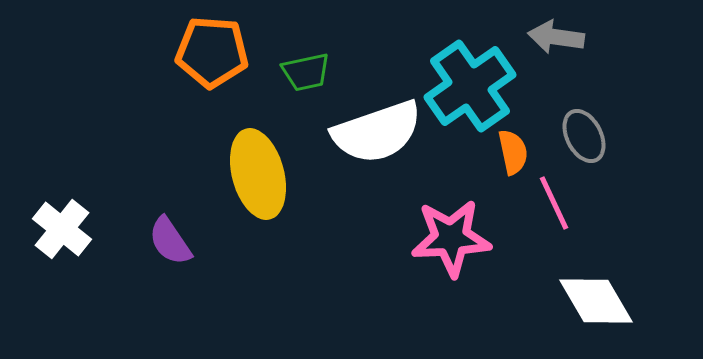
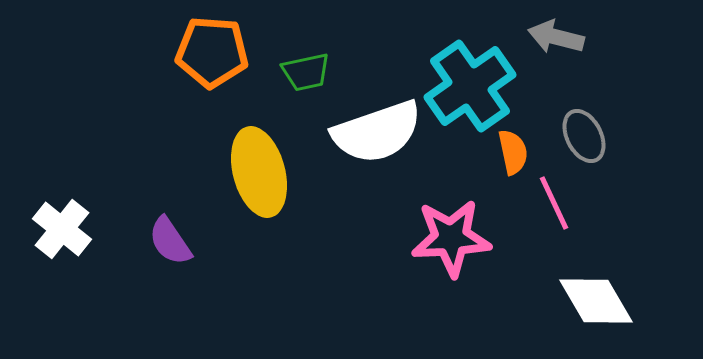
gray arrow: rotated 6 degrees clockwise
yellow ellipse: moved 1 px right, 2 px up
